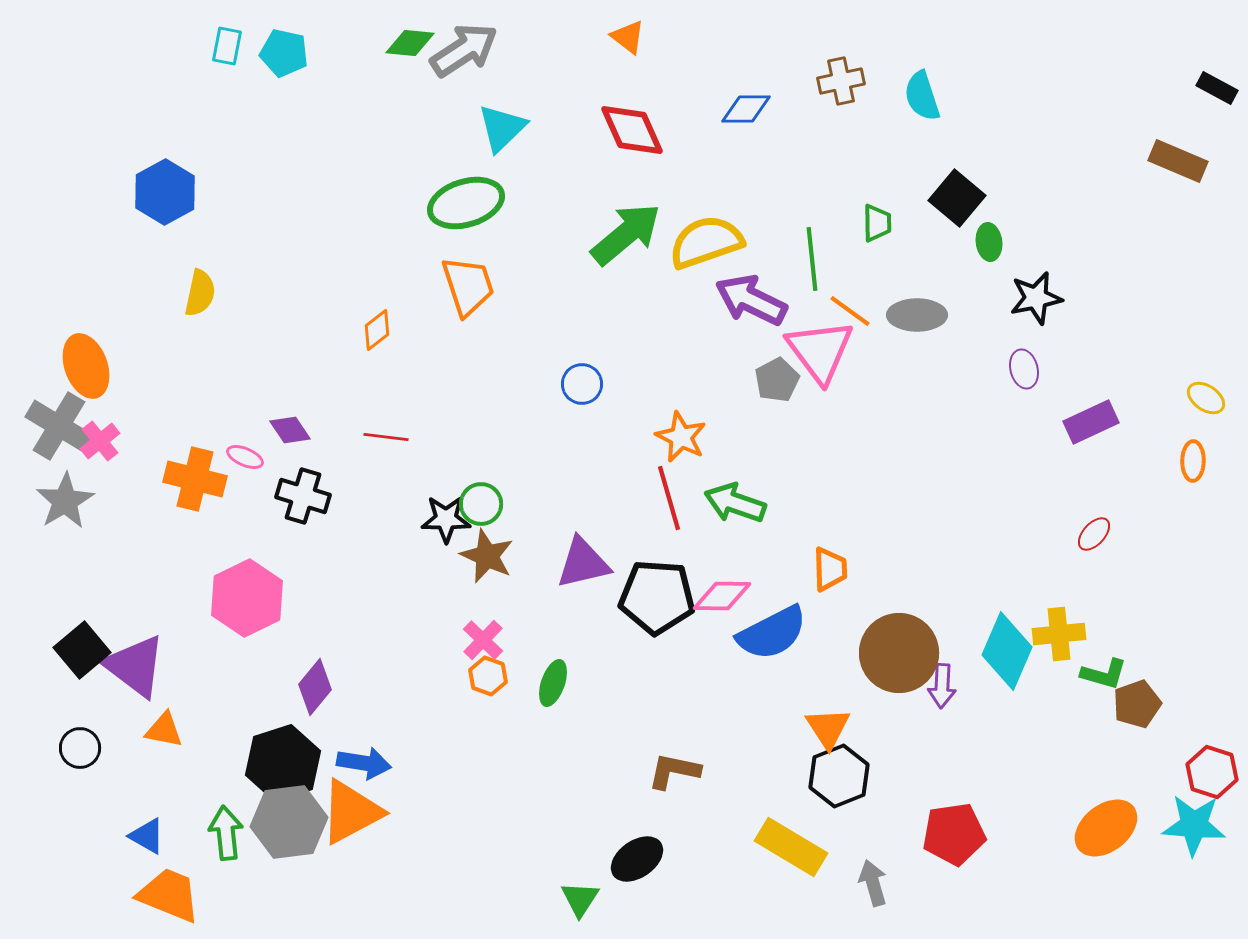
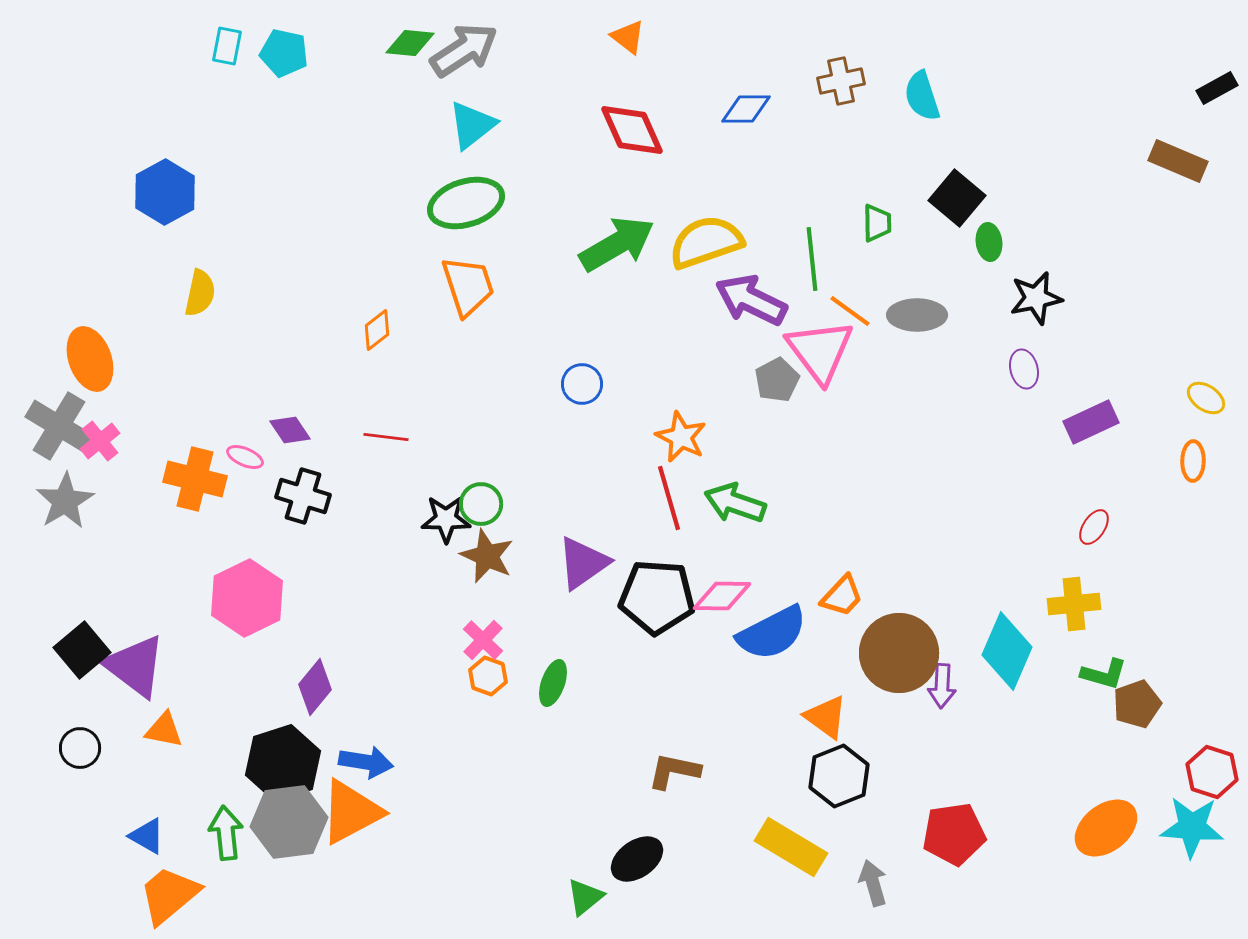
black rectangle at (1217, 88): rotated 57 degrees counterclockwise
cyan triangle at (502, 128): moved 30 px left, 3 px up; rotated 6 degrees clockwise
green arrow at (626, 234): moved 9 px left, 10 px down; rotated 10 degrees clockwise
orange ellipse at (86, 366): moved 4 px right, 7 px up
red ellipse at (1094, 534): moved 7 px up; rotated 9 degrees counterclockwise
purple triangle at (583, 563): rotated 22 degrees counterclockwise
orange trapezoid at (830, 569): moved 12 px right, 27 px down; rotated 45 degrees clockwise
yellow cross at (1059, 634): moved 15 px right, 30 px up
orange triangle at (828, 728): moved 2 px left, 11 px up; rotated 21 degrees counterclockwise
blue arrow at (364, 763): moved 2 px right, 1 px up
cyan star at (1194, 825): moved 2 px left, 2 px down
orange trapezoid at (169, 895): rotated 62 degrees counterclockwise
green triangle at (580, 899): moved 5 px right, 2 px up; rotated 18 degrees clockwise
